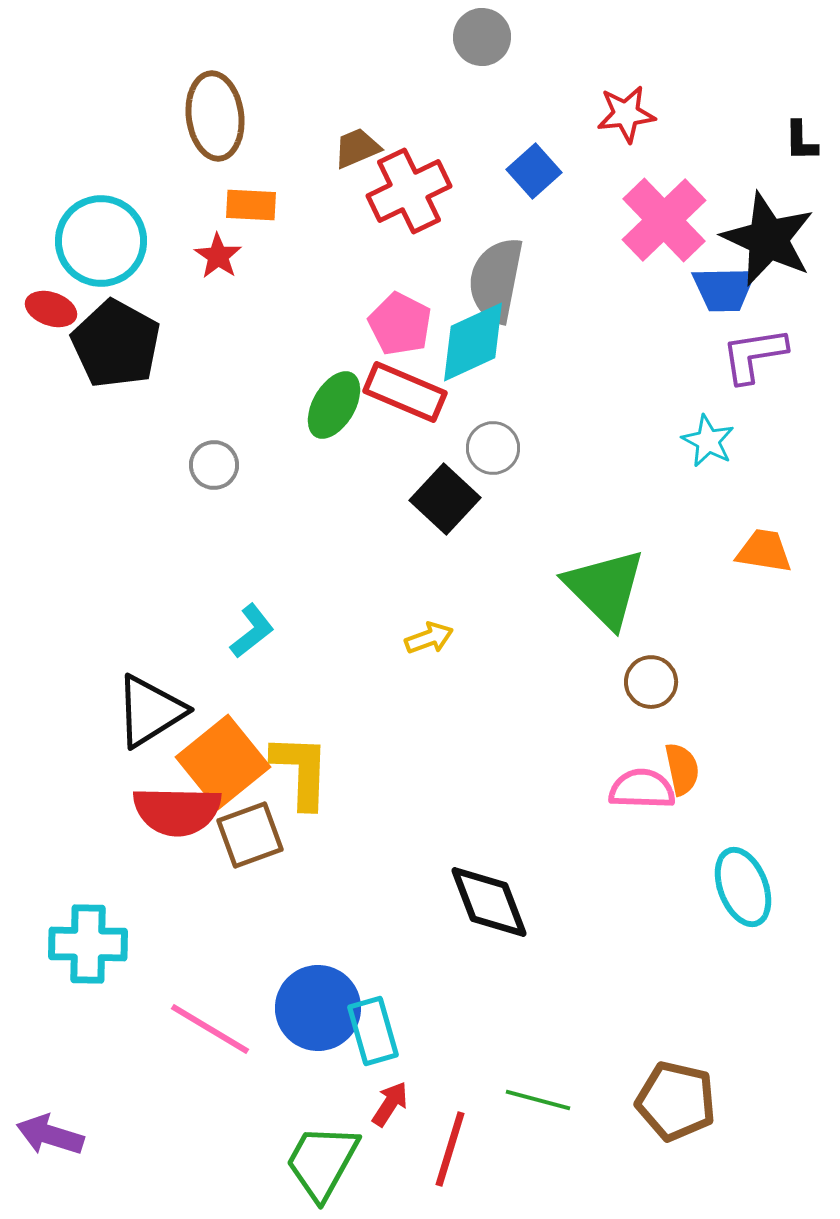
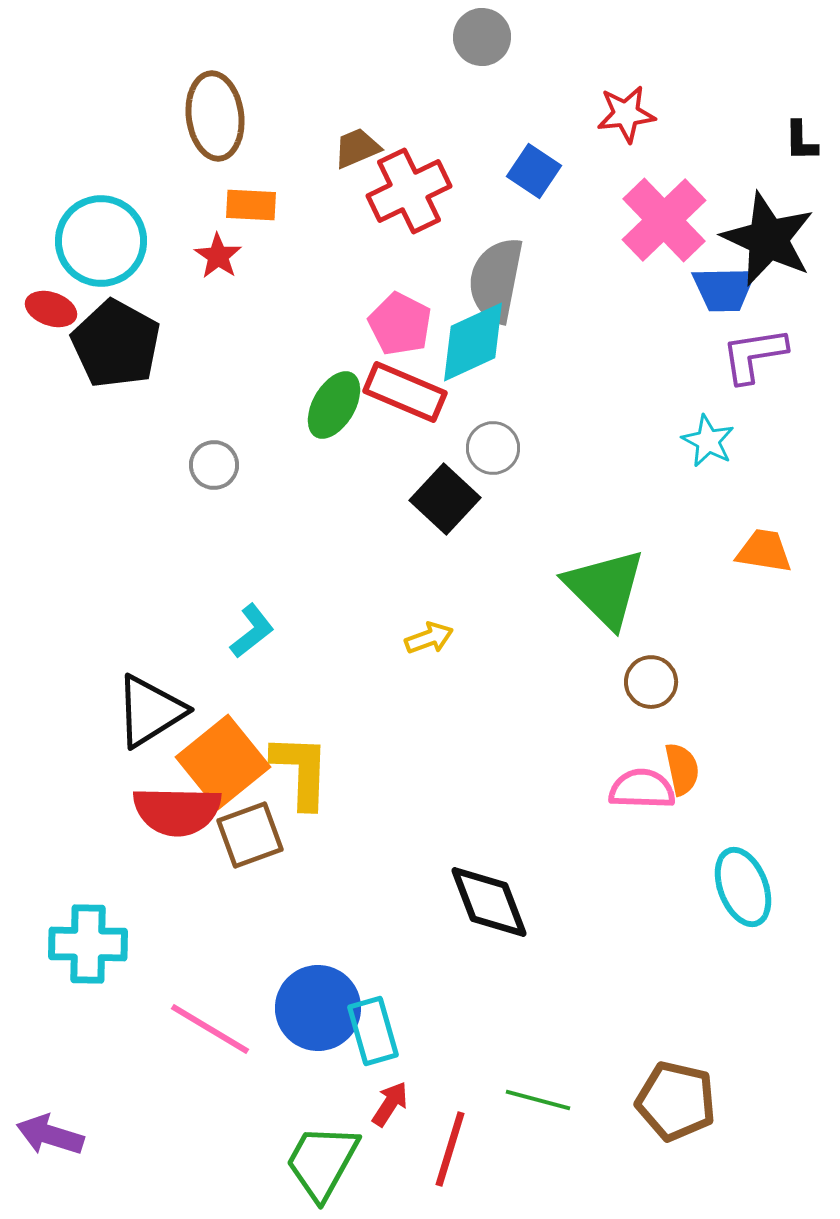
blue square at (534, 171): rotated 14 degrees counterclockwise
